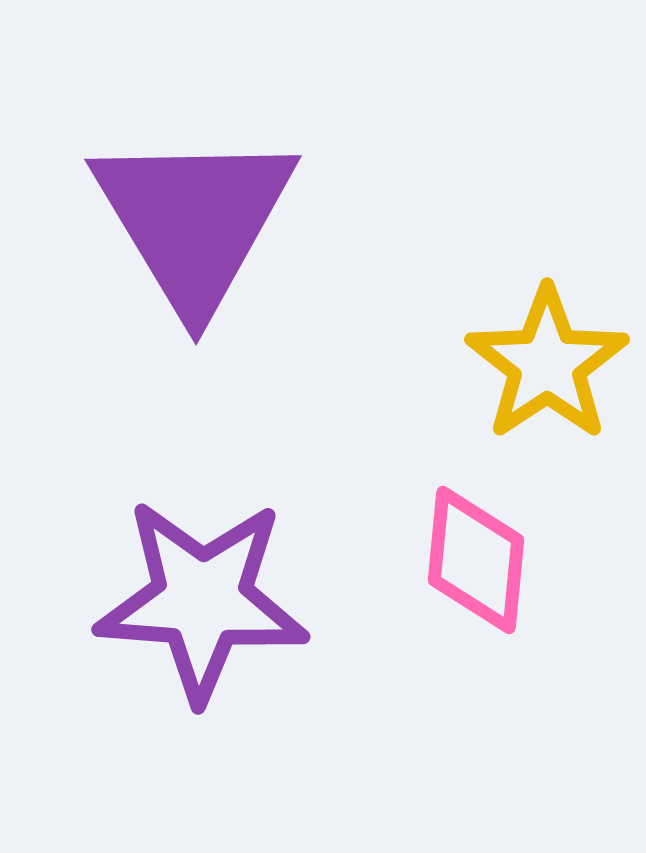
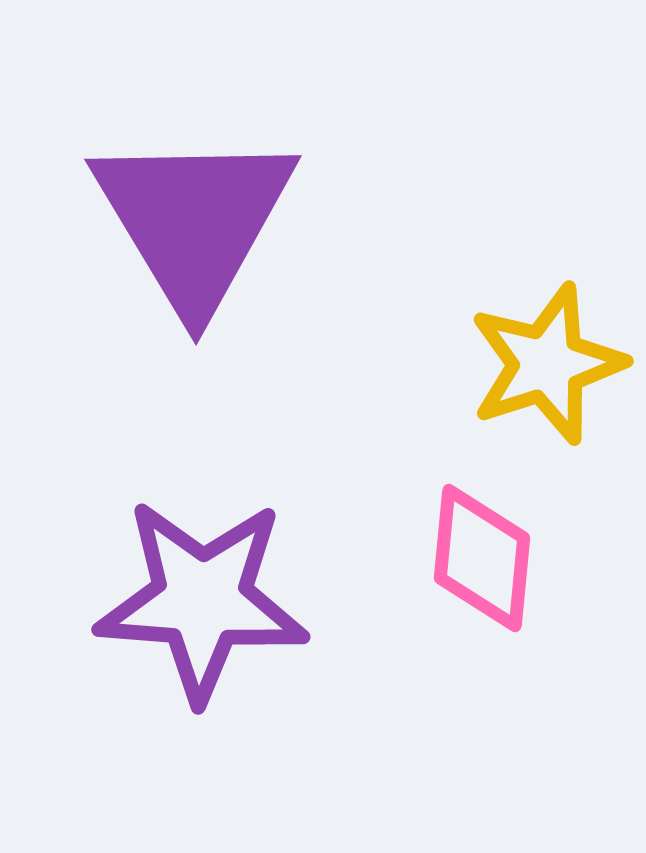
yellow star: rotated 16 degrees clockwise
pink diamond: moved 6 px right, 2 px up
